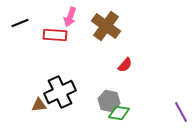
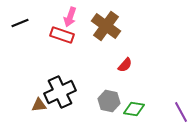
red rectangle: moved 7 px right; rotated 15 degrees clockwise
green diamond: moved 15 px right, 4 px up
